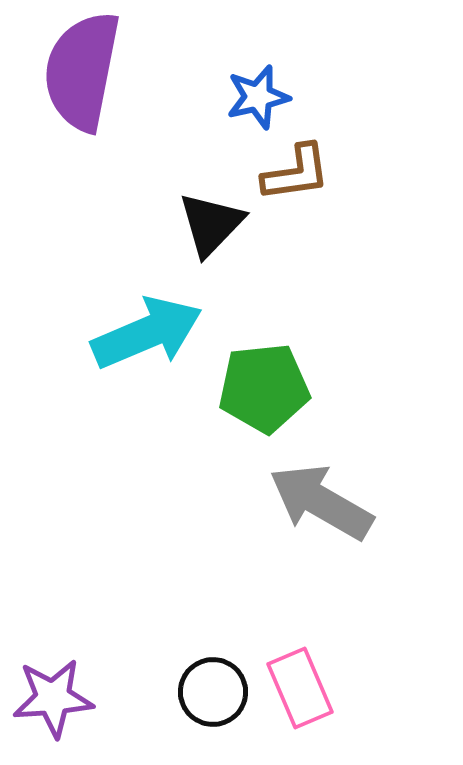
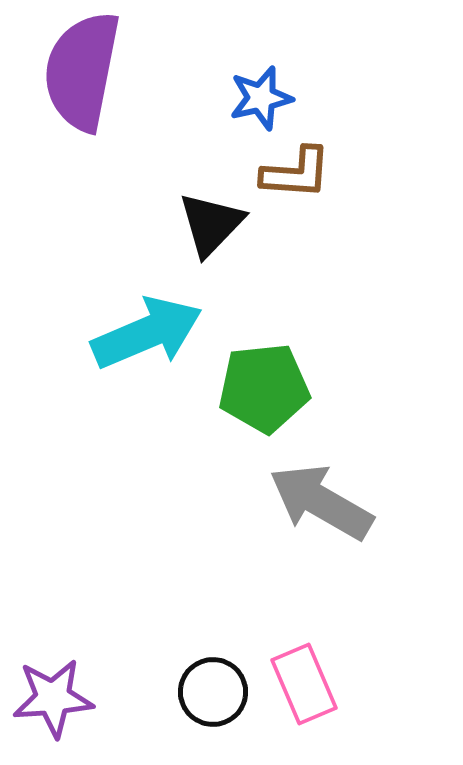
blue star: moved 3 px right, 1 px down
brown L-shape: rotated 12 degrees clockwise
pink rectangle: moved 4 px right, 4 px up
